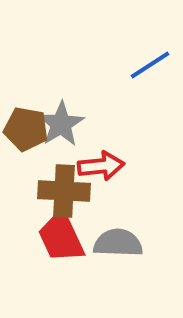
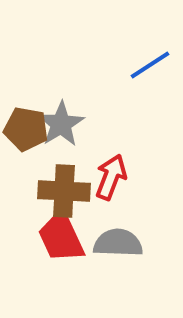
red arrow: moved 10 px right, 11 px down; rotated 63 degrees counterclockwise
